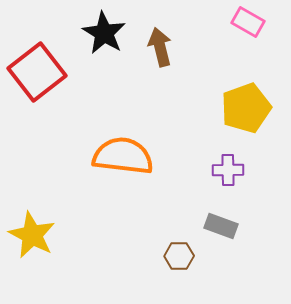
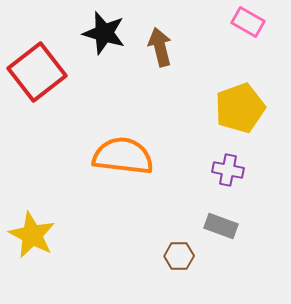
black star: rotated 15 degrees counterclockwise
yellow pentagon: moved 6 px left
purple cross: rotated 12 degrees clockwise
